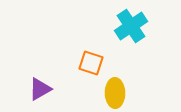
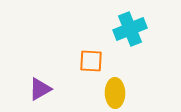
cyan cross: moved 1 px left, 3 px down; rotated 12 degrees clockwise
orange square: moved 2 px up; rotated 15 degrees counterclockwise
